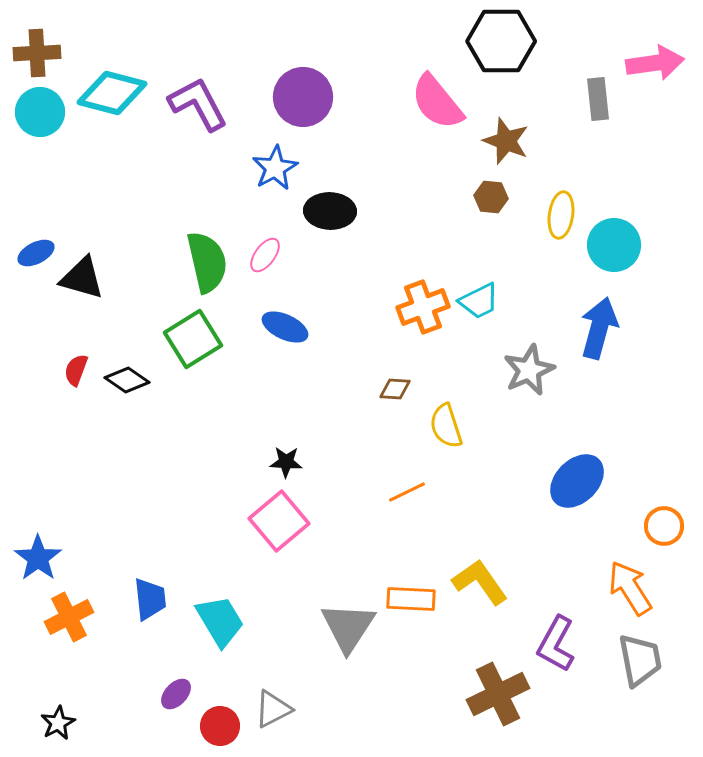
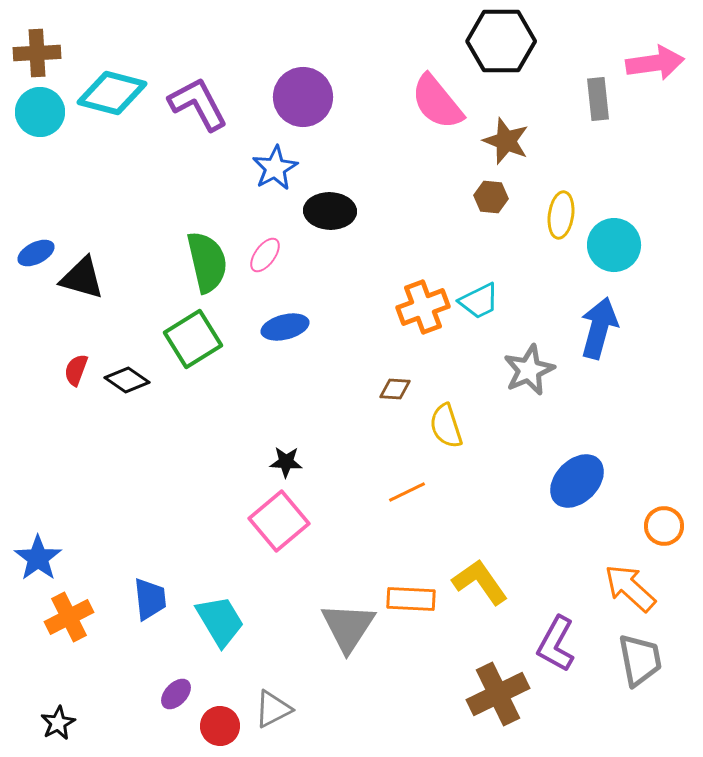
blue ellipse at (285, 327): rotated 39 degrees counterclockwise
orange arrow at (630, 588): rotated 16 degrees counterclockwise
